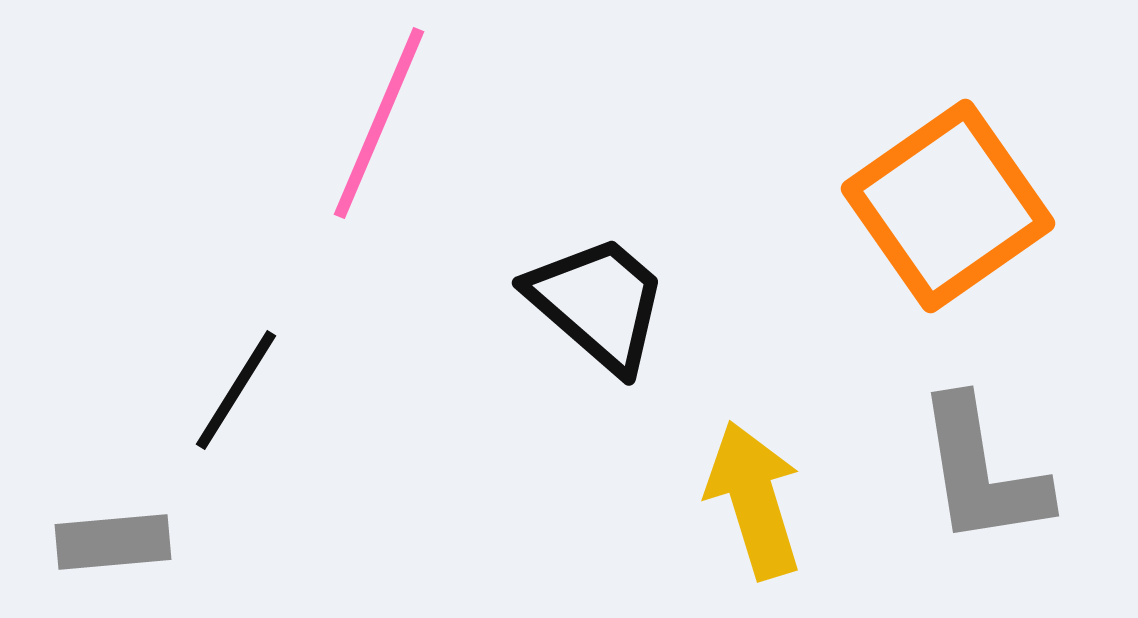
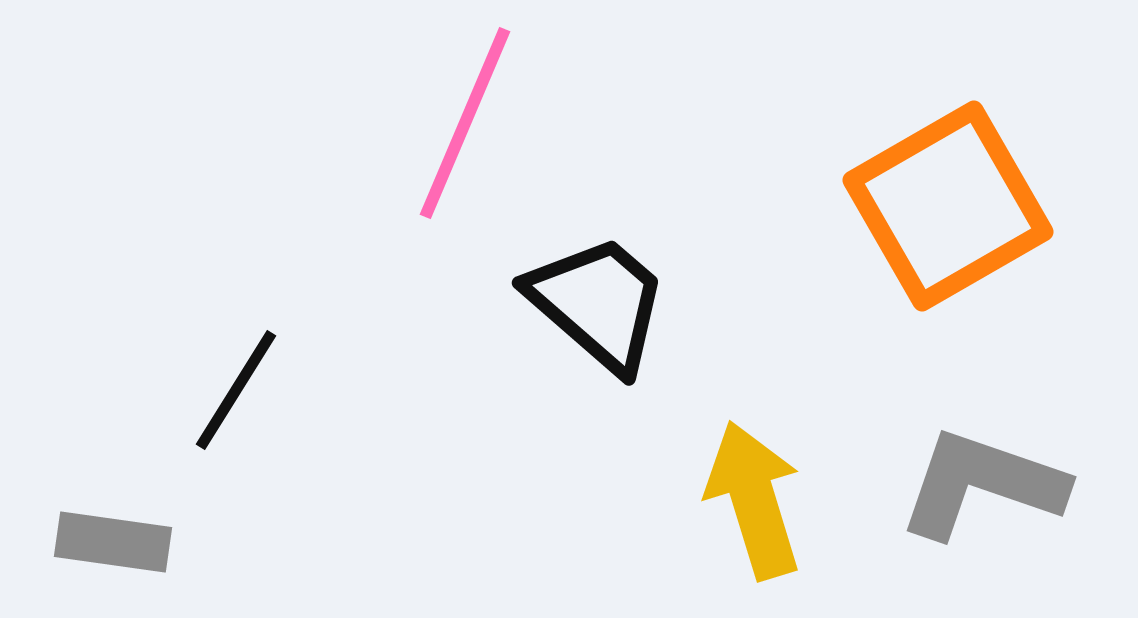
pink line: moved 86 px right
orange square: rotated 5 degrees clockwise
gray L-shape: moved 12 px down; rotated 118 degrees clockwise
gray rectangle: rotated 13 degrees clockwise
